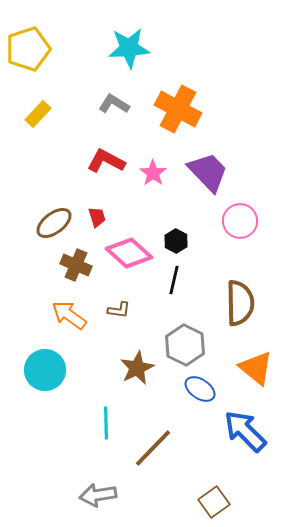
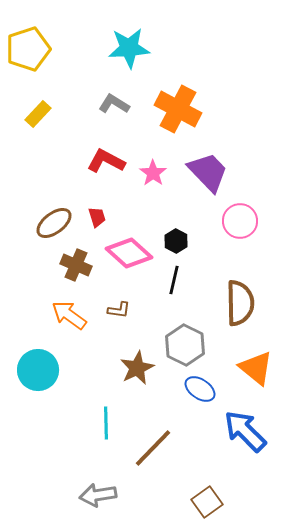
cyan circle: moved 7 px left
brown square: moved 7 px left
